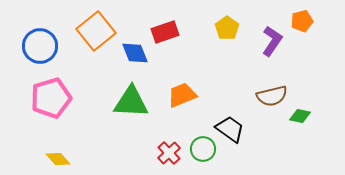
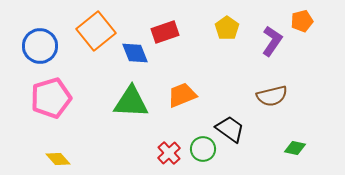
green diamond: moved 5 px left, 32 px down
